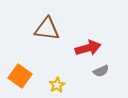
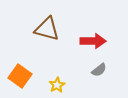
brown triangle: rotated 8 degrees clockwise
red arrow: moved 5 px right, 7 px up; rotated 15 degrees clockwise
gray semicircle: moved 2 px left, 1 px up; rotated 14 degrees counterclockwise
